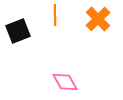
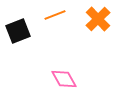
orange line: rotated 70 degrees clockwise
pink diamond: moved 1 px left, 3 px up
